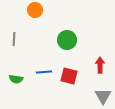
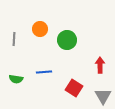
orange circle: moved 5 px right, 19 px down
red square: moved 5 px right, 12 px down; rotated 18 degrees clockwise
